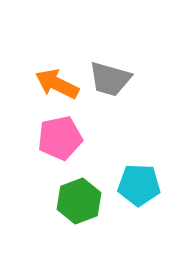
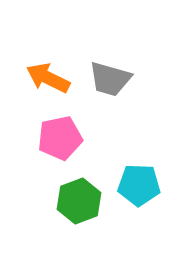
orange arrow: moved 9 px left, 6 px up
